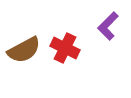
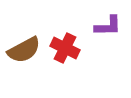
purple L-shape: rotated 136 degrees counterclockwise
